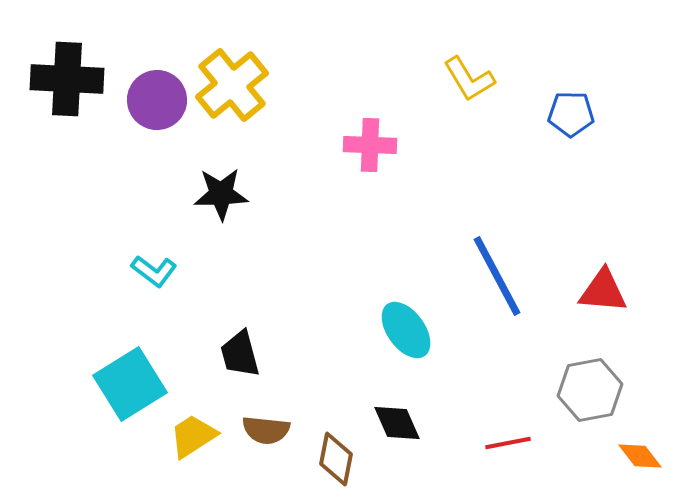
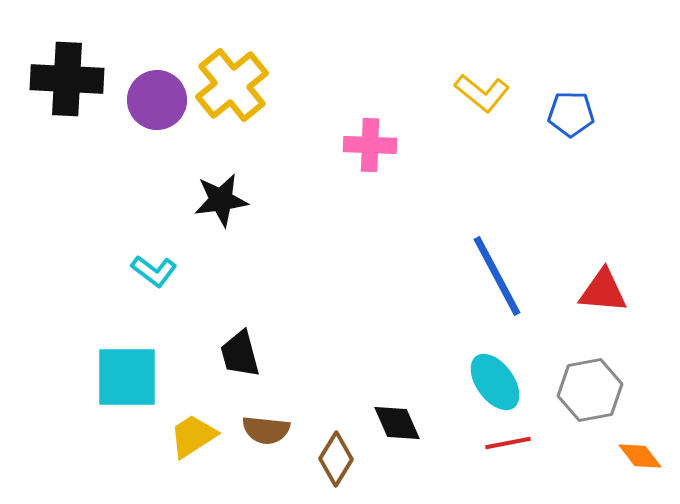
yellow L-shape: moved 13 px right, 14 px down; rotated 20 degrees counterclockwise
black star: moved 6 px down; rotated 6 degrees counterclockwise
cyan ellipse: moved 89 px right, 52 px down
cyan square: moved 3 px left, 7 px up; rotated 32 degrees clockwise
brown diamond: rotated 20 degrees clockwise
